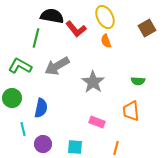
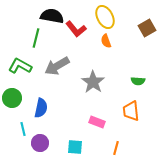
purple circle: moved 3 px left, 1 px up
